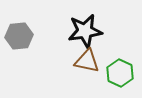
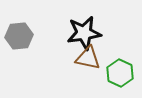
black star: moved 1 px left, 2 px down
brown triangle: moved 1 px right, 3 px up
